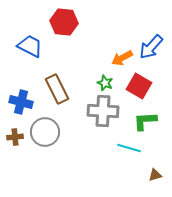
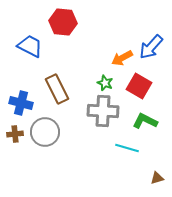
red hexagon: moved 1 px left
blue cross: moved 1 px down
green L-shape: rotated 30 degrees clockwise
brown cross: moved 3 px up
cyan line: moved 2 px left
brown triangle: moved 2 px right, 3 px down
